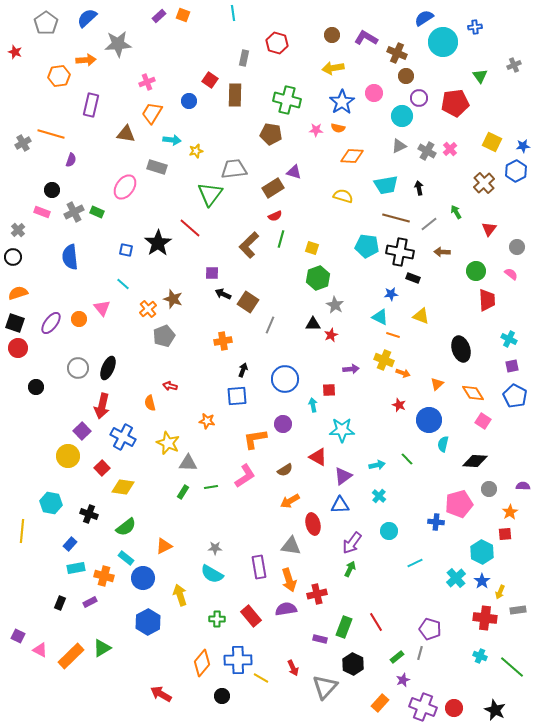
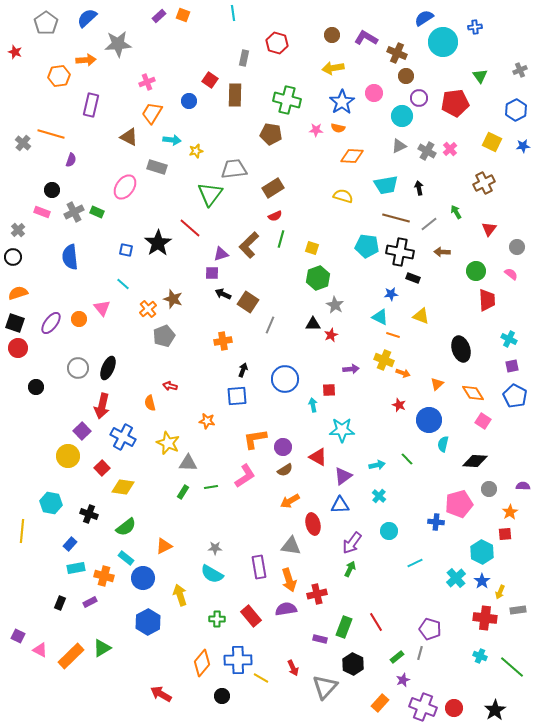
gray cross at (514, 65): moved 6 px right, 5 px down
brown triangle at (126, 134): moved 3 px right, 3 px down; rotated 18 degrees clockwise
gray cross at (23, 143): rotated 21 degrees counterclockwise
blue hexagon at (516, 171): moved 61 px up
purple triangle at (294, 172): moved 73 px left, 82 px down; rotated 35 degrees counterclockwise
brown cross at (484, 183): rotated 15 degrees clockwise
purple circle at (283, 424): moved 23 px down
black star at (495, 710): rotated 15 degrees clockwise
